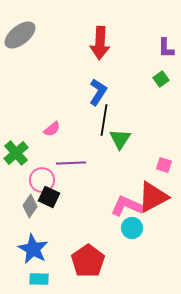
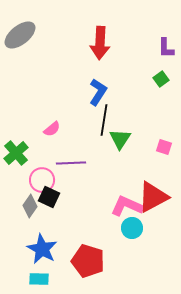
pink square: moved 18 px up
blue star: moved 9 px right
red pentagon: rotated 20 degrees counterclockwise
